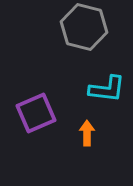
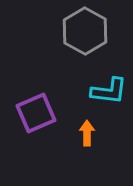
gray hexagon: moved 1 px right, 4 px down; rotated 15 degrees clockwise
cyan L-shape: moved 2 px right, 2 px down
